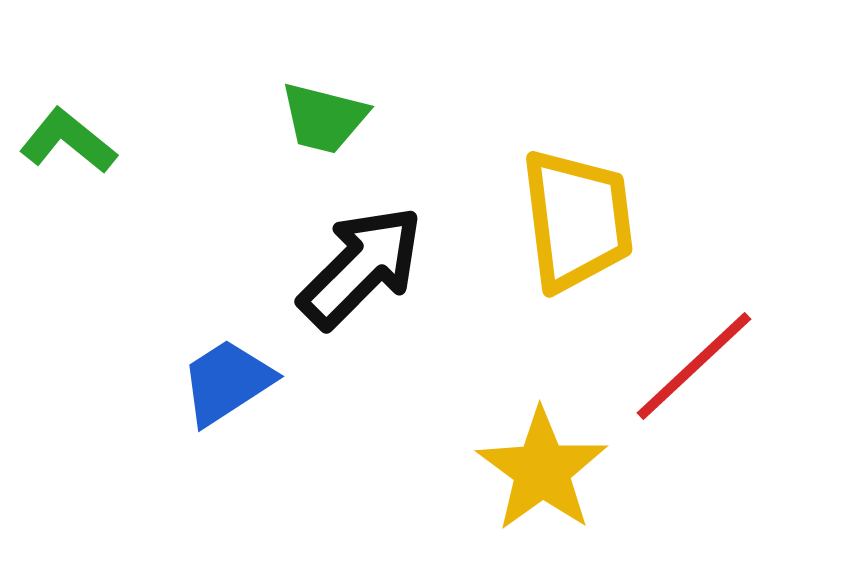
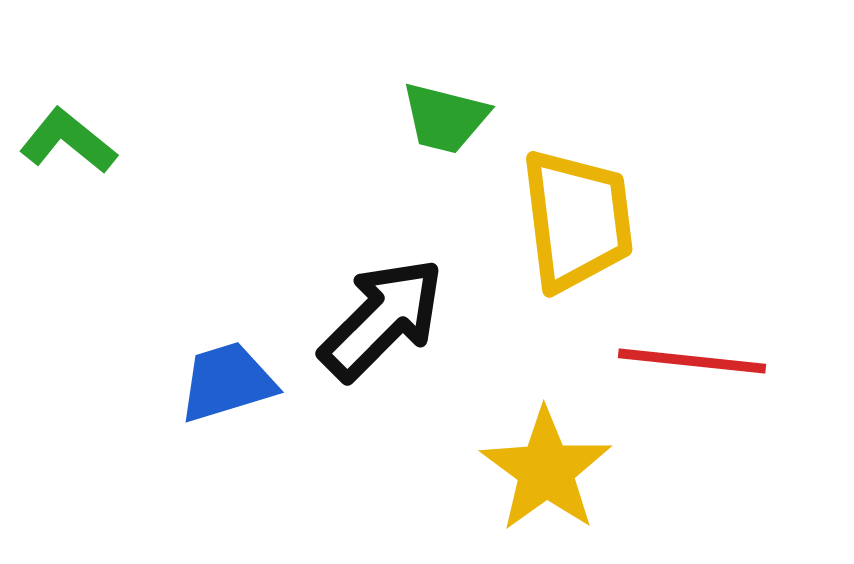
green trapezoid: moved 121 px right
black arrow: moved 21 px right, 52 px down
red line: moved 2 px left, 5 px up; rotated 49 degrees clockwise
blue trapezoid: rotated 16 degrees clockwise
yellow star: moved 4 px right
